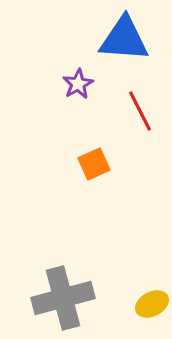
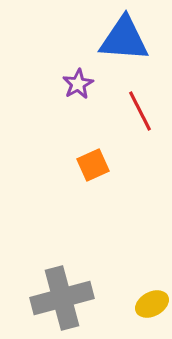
orange square: moved 1 px left, 1 px down
gray cross: moved 1 px left
